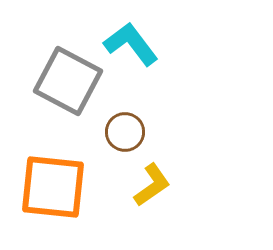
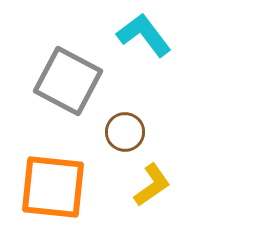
cyan L-shape: moved 13 px right, 9 px up
